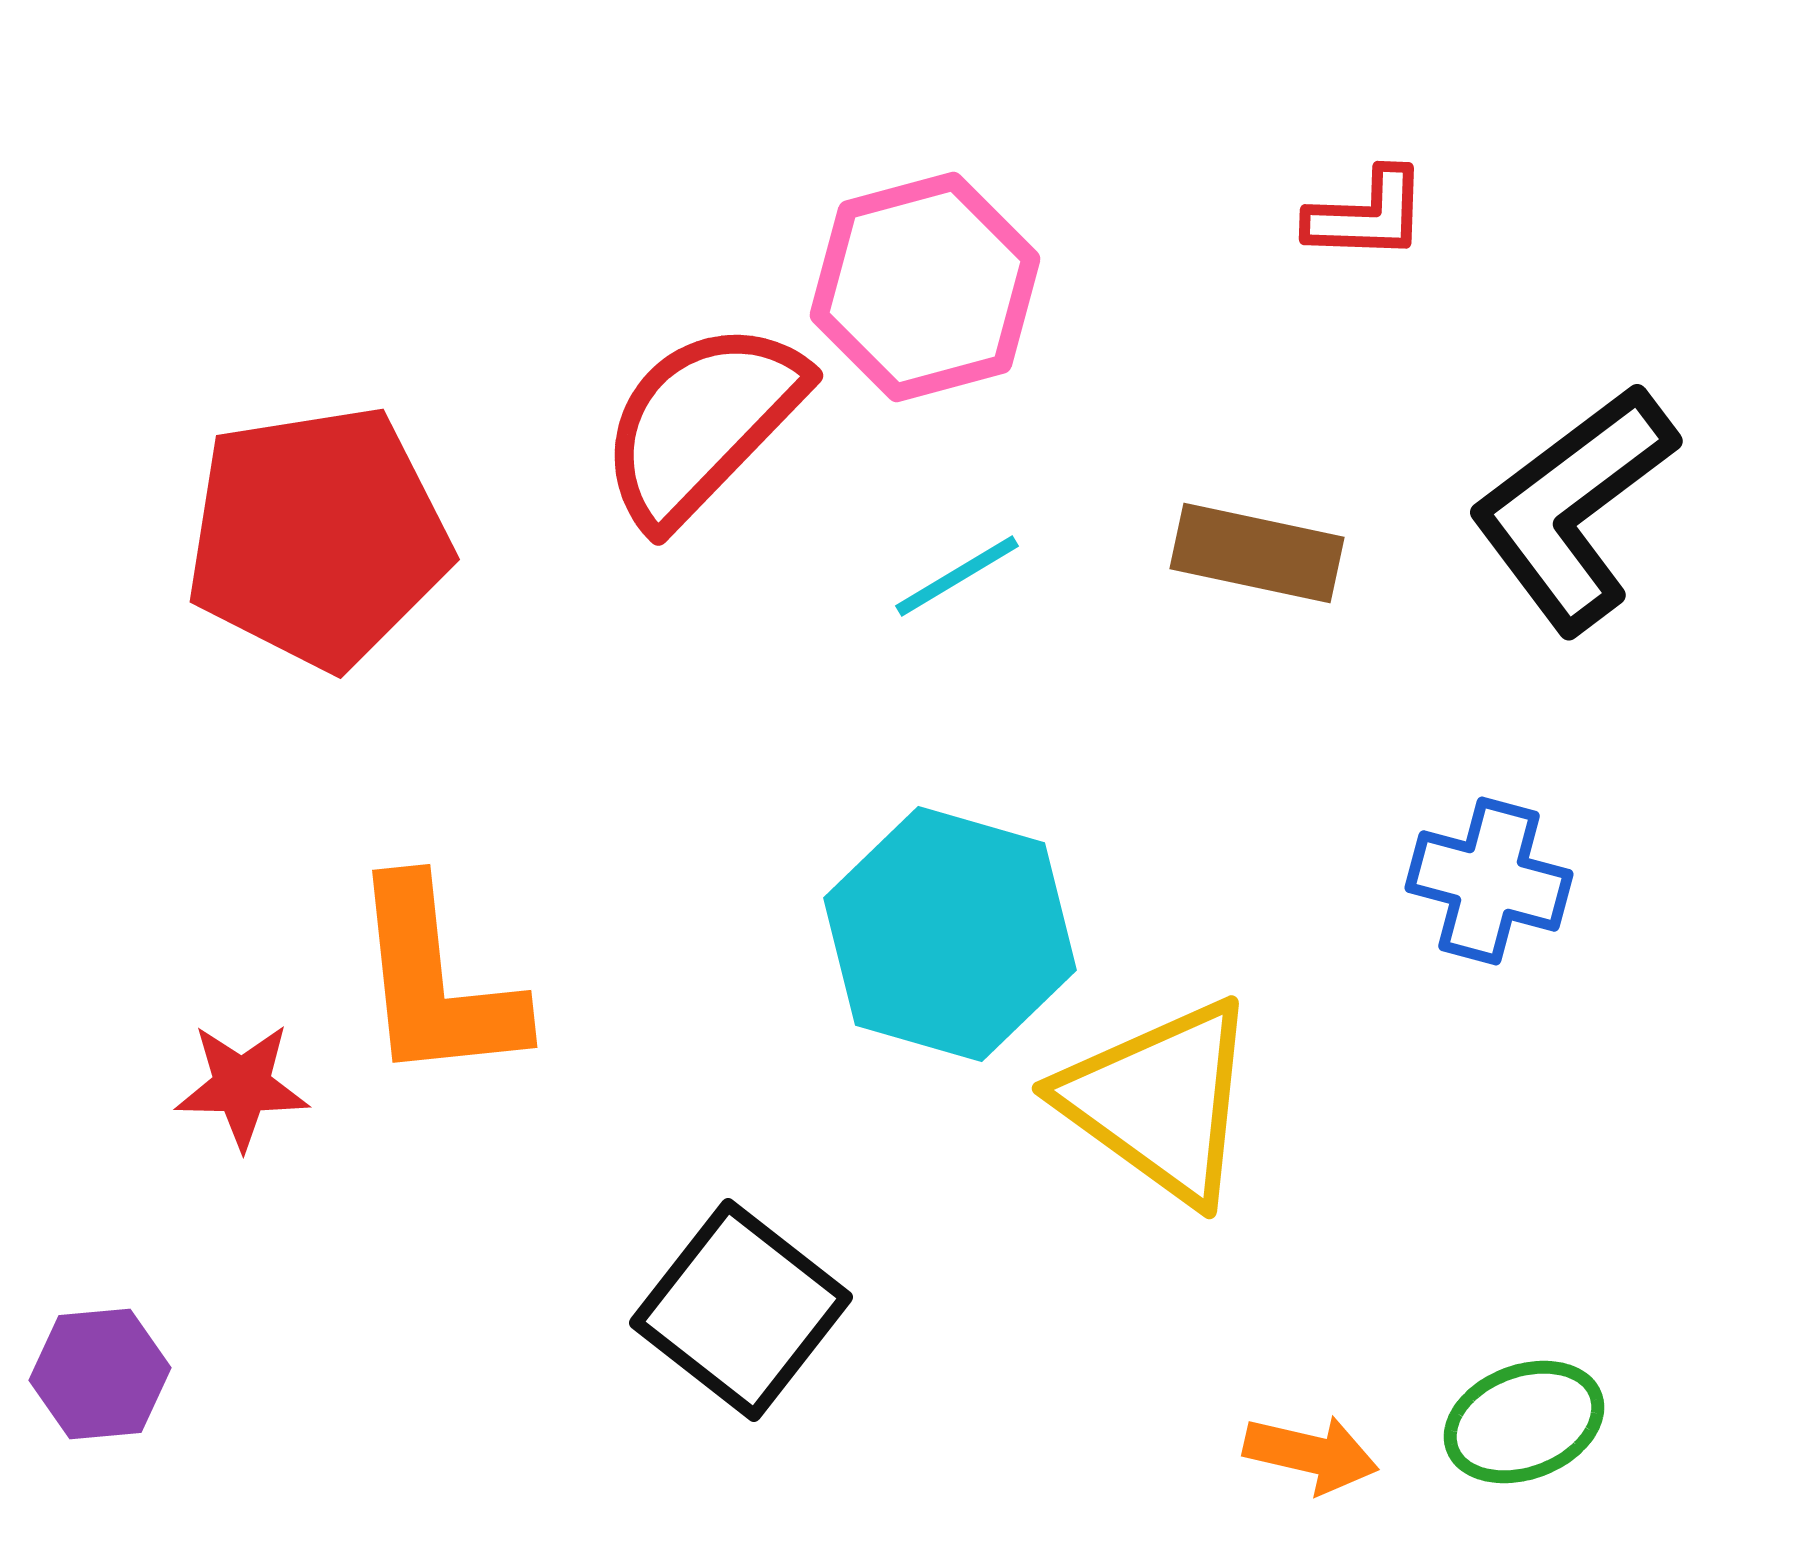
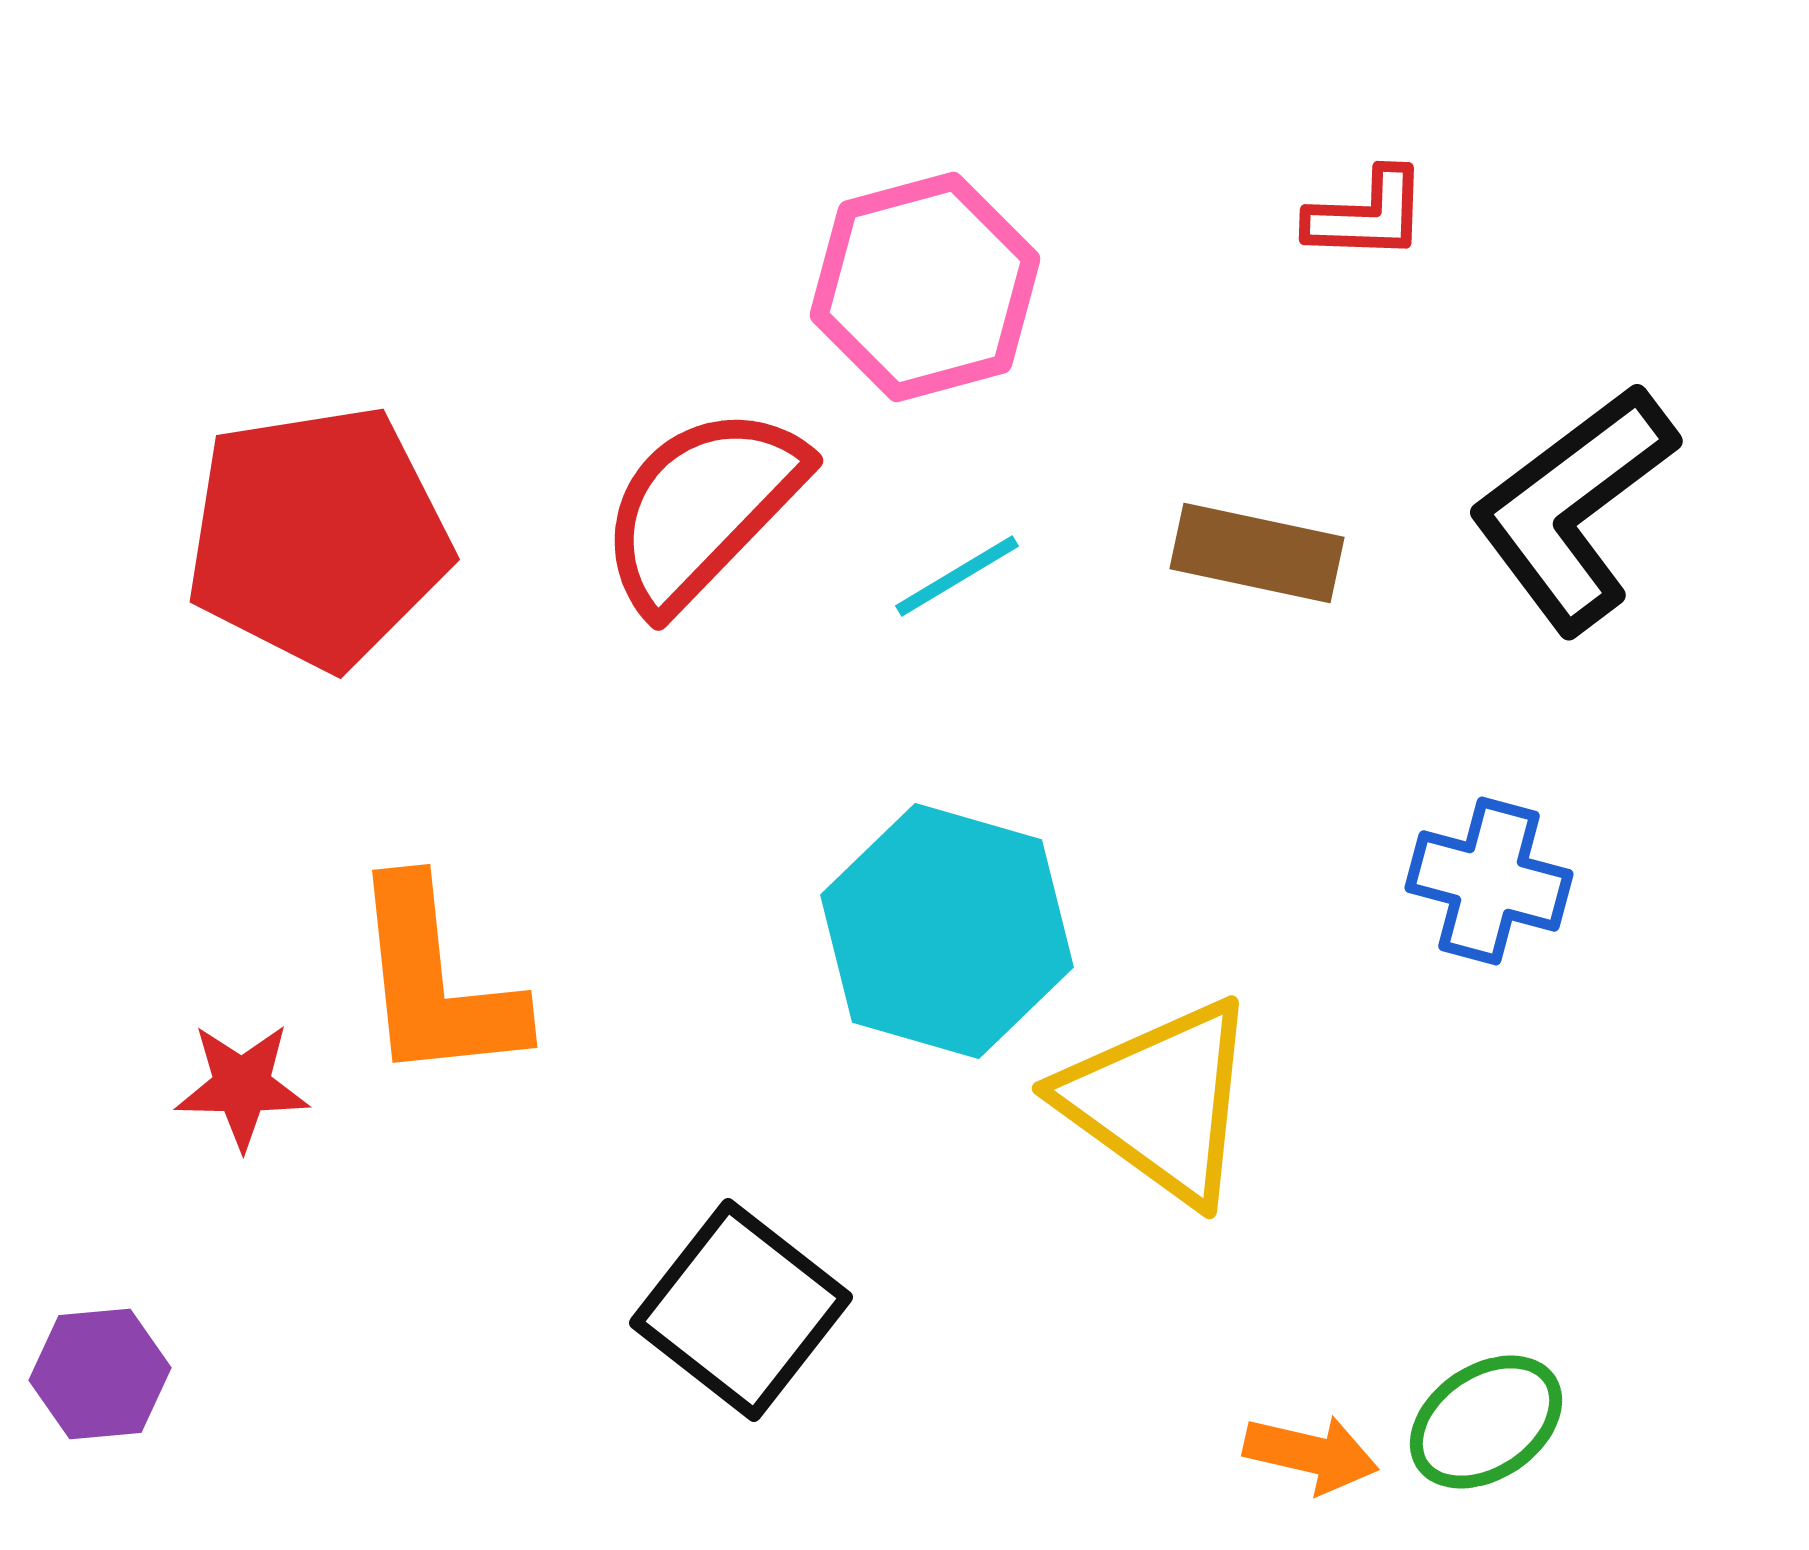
red semicircle: moved 85 px down
cyan hexagon: moved 3 px left, 3 px up
green ellipse: moved 38 px left; rotated 13 degrees counterclockwise
